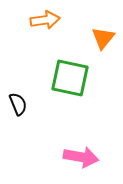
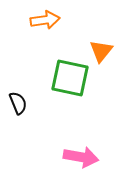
orange triangle: moved 2 px left, 13 px down
black semicircle: moved 1 px up
